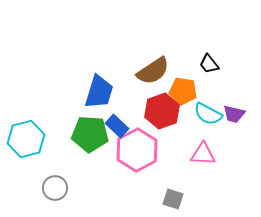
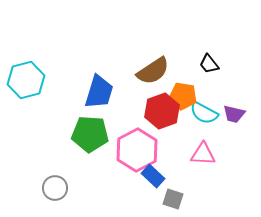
orange pentagon: moved 5 px down
cyan semicircle: moved 4 px left, 1 px up
blue rectangle: moved 36 px right, 50 px down
cyan hexagon: moved 59 px up
